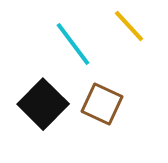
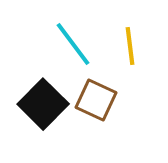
yellow line: moved 1 px right, 20 px down; rotated 36 degrees clockwise
brown square: moved 6 px left, 4 px up
